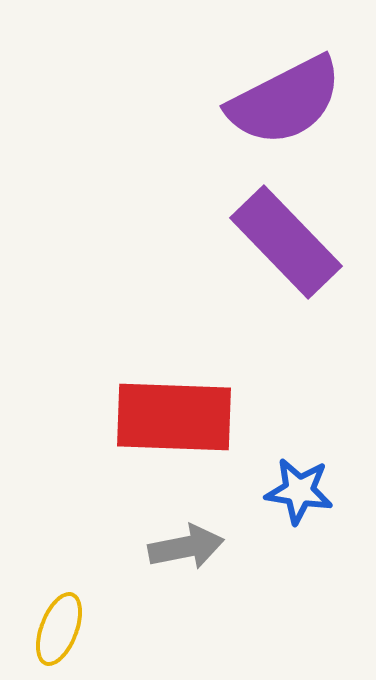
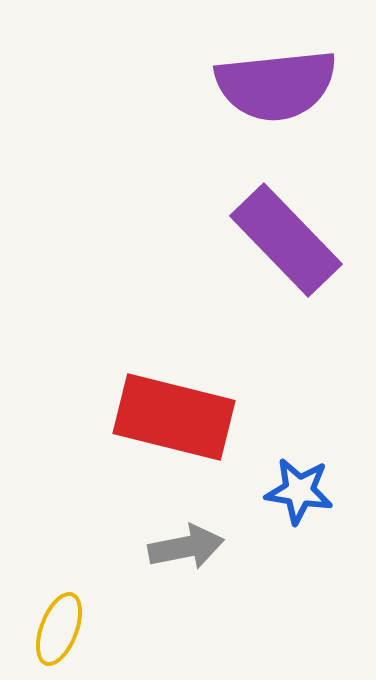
purple semicircle: moved 9 px left, 16 px up; rotated 21 degrees clockwise
purple rectangle: moved 2 px up
red rectangle: rotated 12 degrees clockwise
